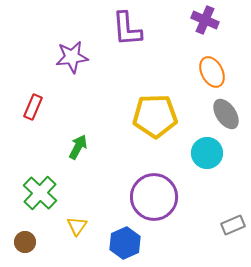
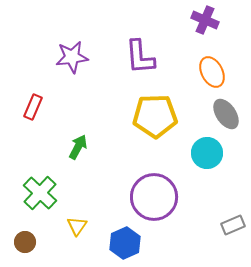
purple L-shape: moved 13 px right, 28 px down
